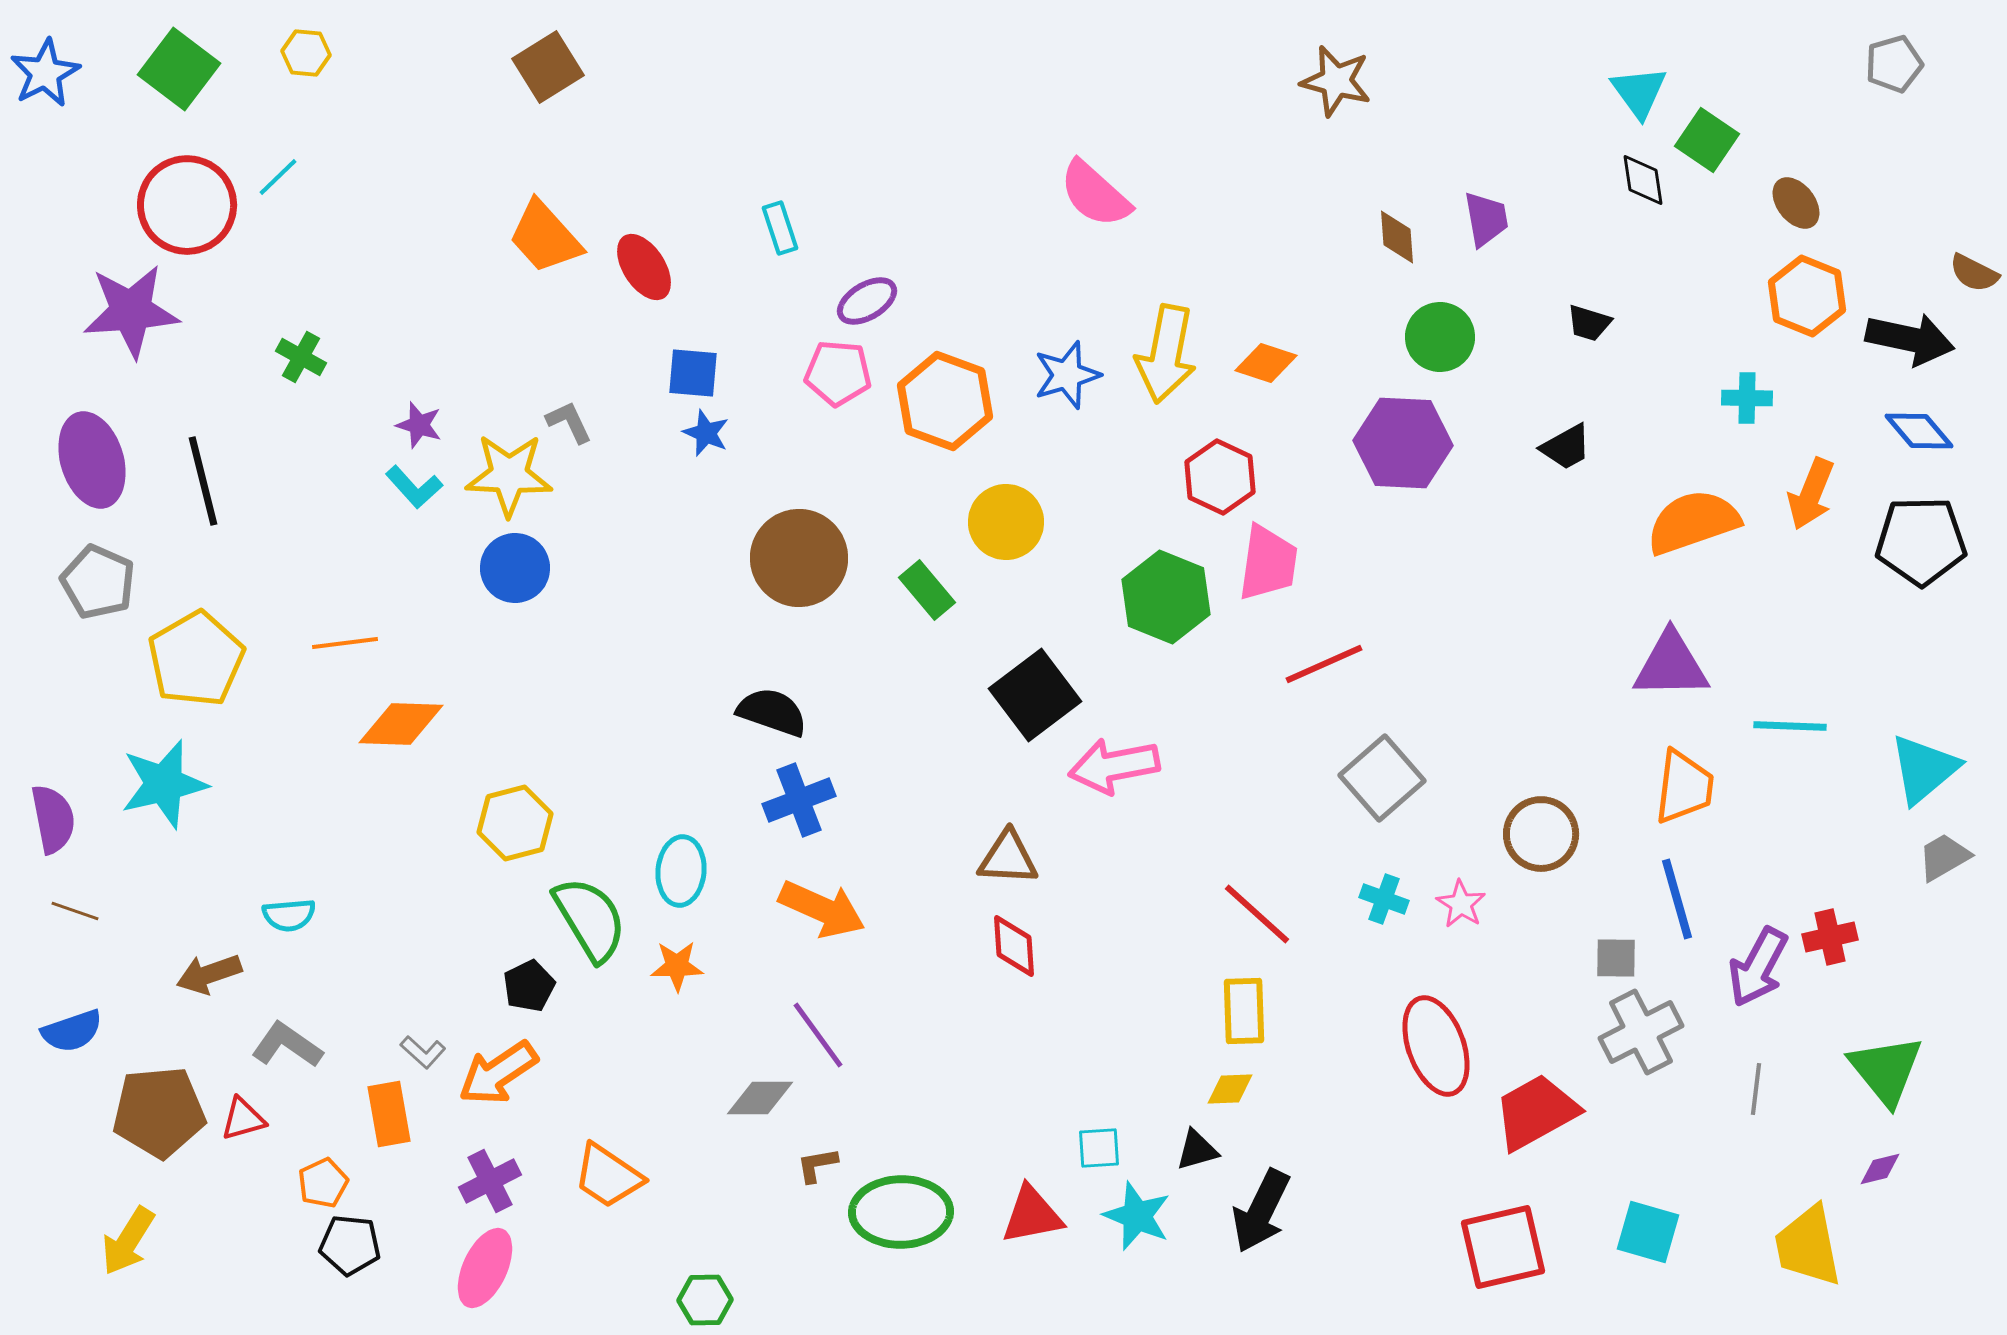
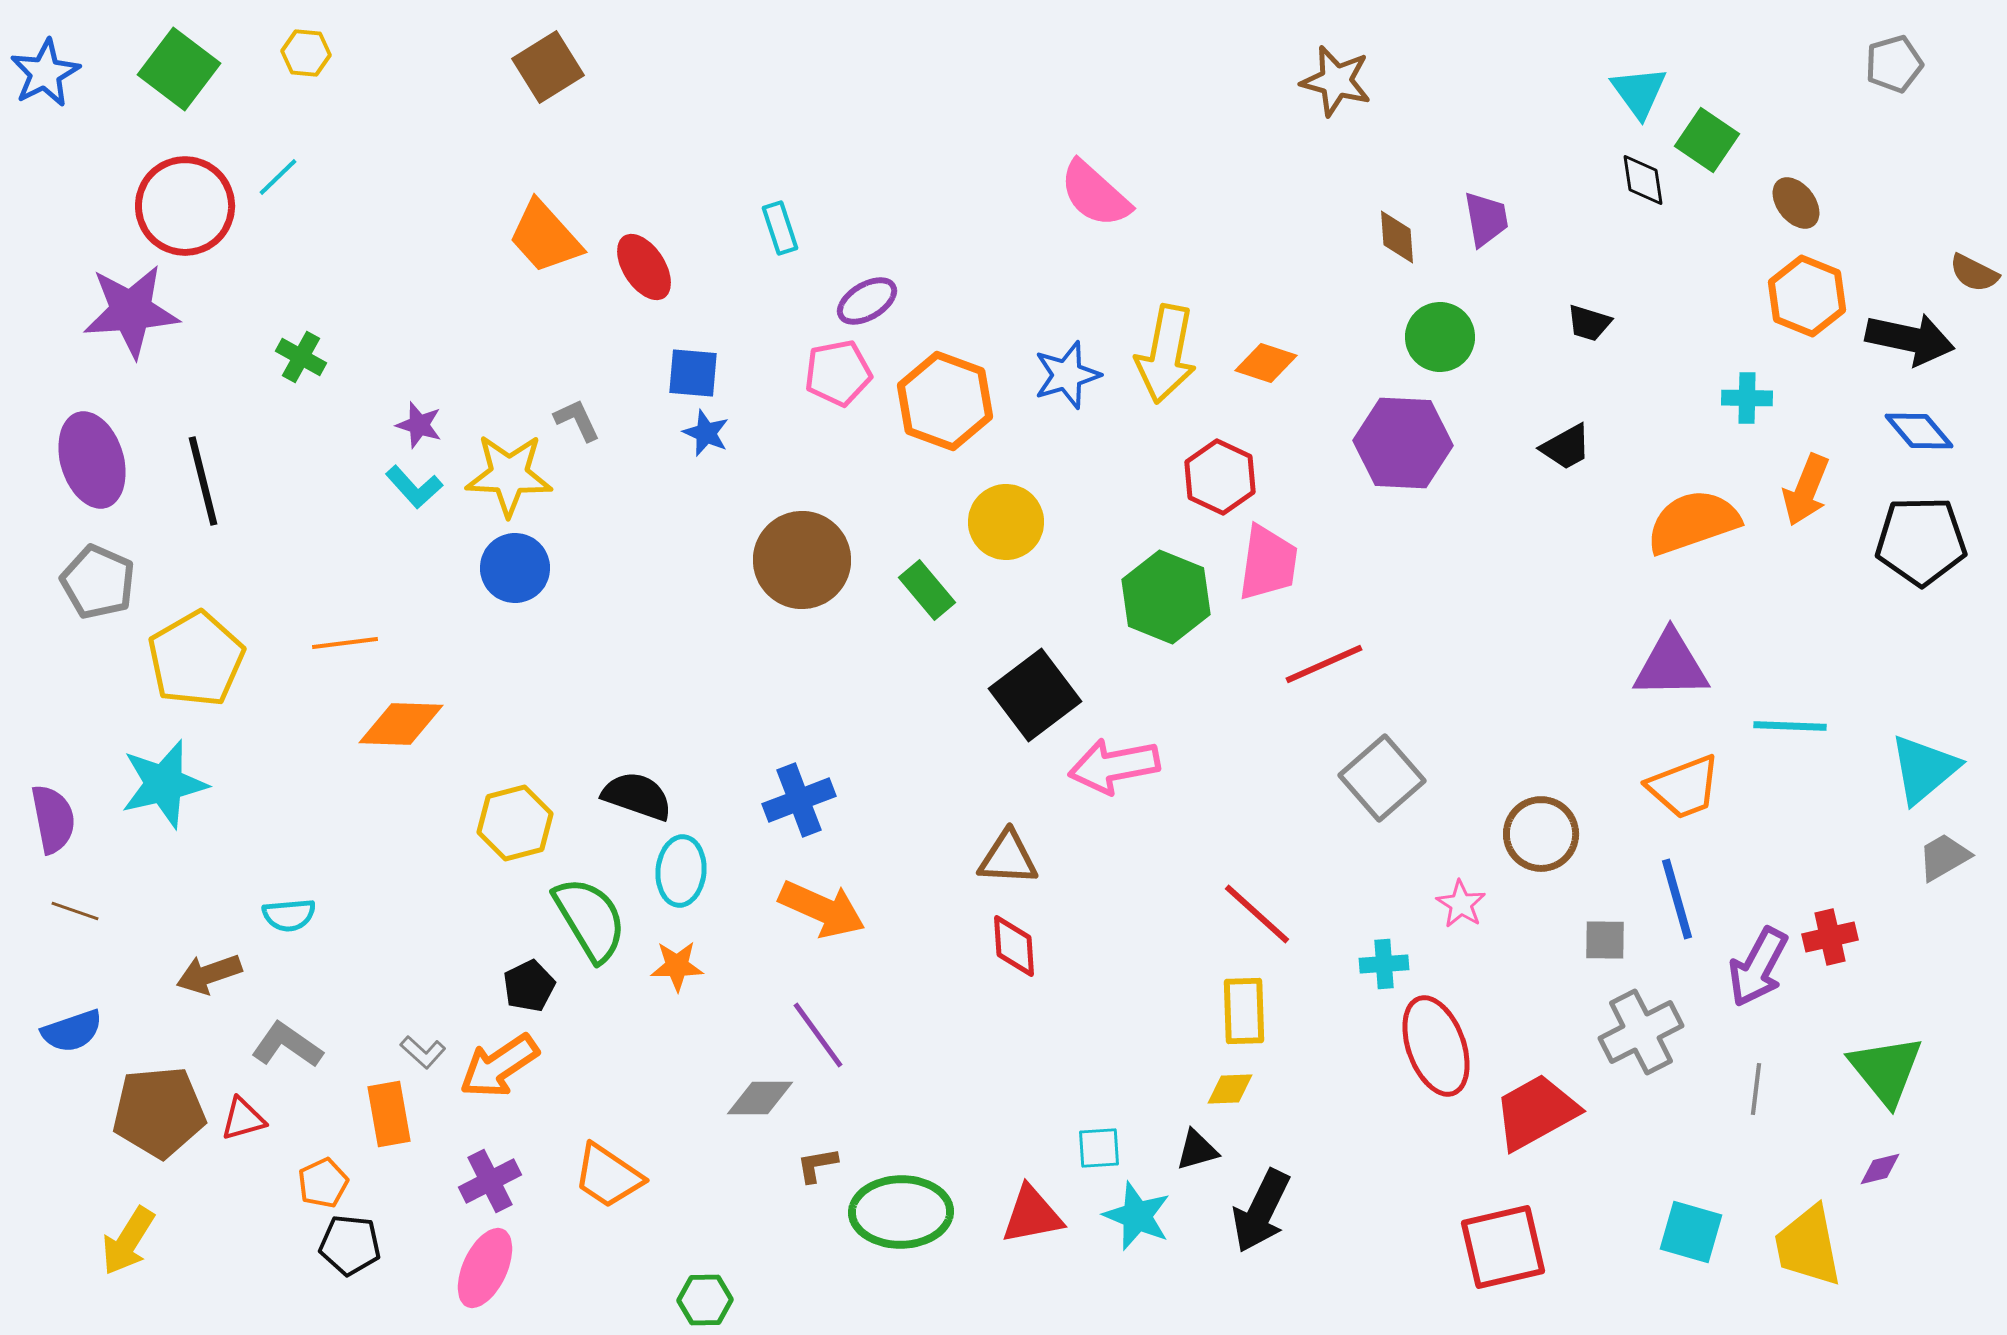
red circle at (187, 205): moved 2 px left, 1 px down
pink pentagon at (838, 373): rotated 16 degrees counterclockwise
gray L-shape at (569, 422): moved 8 px right, 2 px up
orange arrow at (1811, 494): moved 5 px left, 4 px up
brown circle at (799, 558): moved 3 px right, 2 px down
black semicircle at (772, 712): moved 135 px left, 84 px down
orange trapezoid at (1684, 787): rotated 62 degrees clockwise
cyan cross at (1384, 899): moved 65 px down; rotated 24 degrees counterclockwise
gray square at (1616, 958): moved 11 px left, 18 px up
orange arrow at (498, 1073): moved 1 px right, 7 px up
cyan square at (1648, 1232): moved 43 px right
